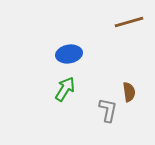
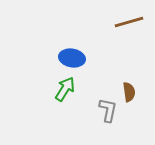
blue ellipse: moved 3 px right, 4 px down; rotated 20 degrees clockwise
